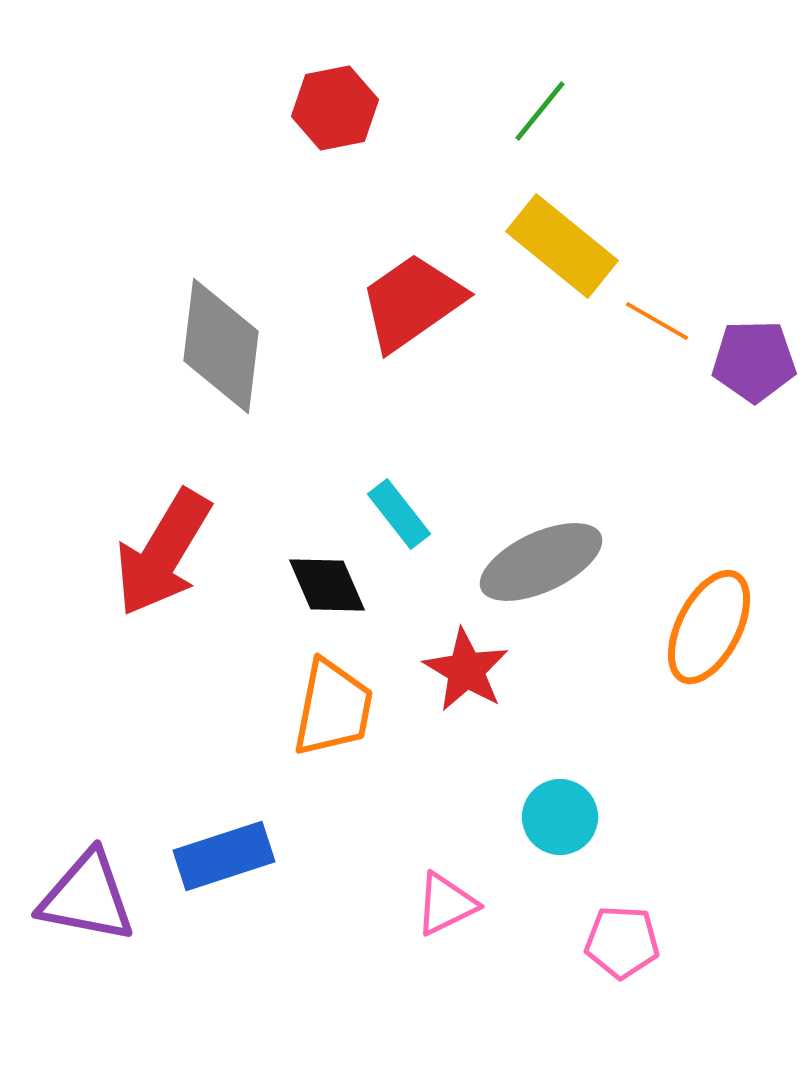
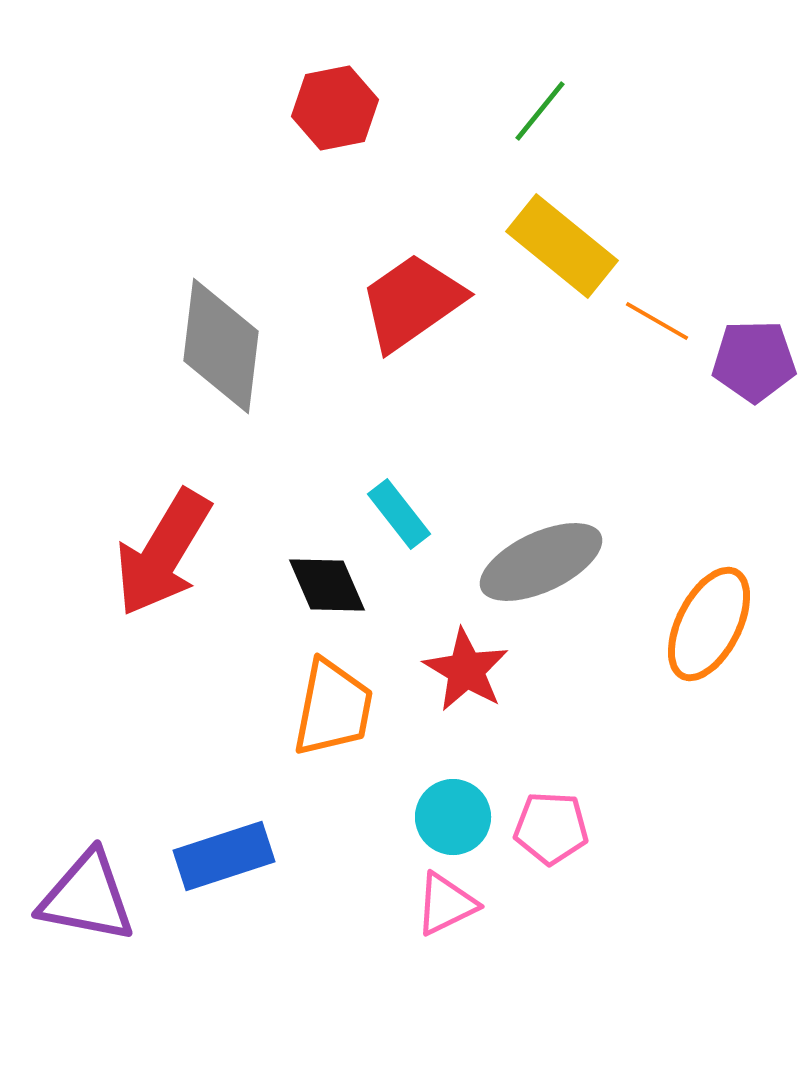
orange ellipse: moved 3 px up
cyan circle: moved 107 px left
pink pentagon: moved 71 px left, 114 px up
